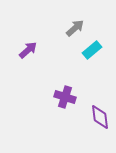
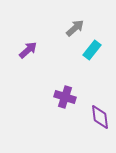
cyan rectangle: rotated 12 degrees counterclockwise
